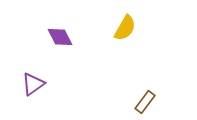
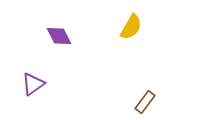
yellow semicircle: moved 6 px right, 1 px up
purple diamond: moved 1 px left, 1 px up
